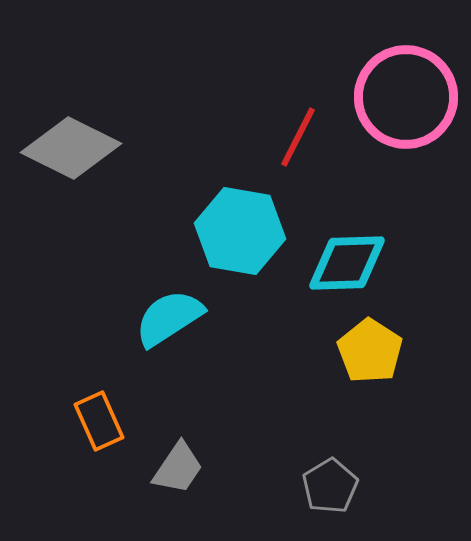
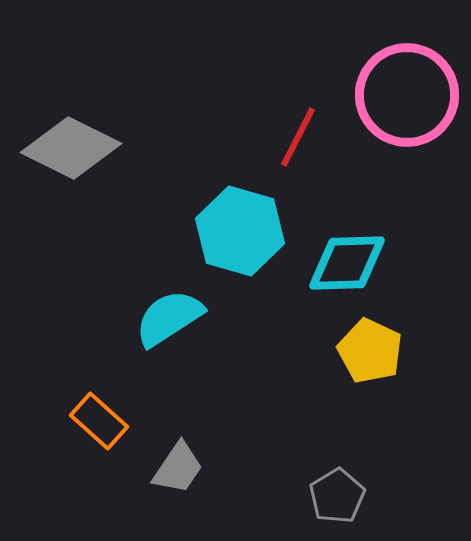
pink circle: moved 1 px right, 2 px up
cyan hexagon: rotated 6 degrees clockwise
yellow pentagon: rotated 8 degrees counterclockwise
orange rectangle: rotated 24 degrees counterclockwise
gray pentagon: moved 7 px right, 10 px down
